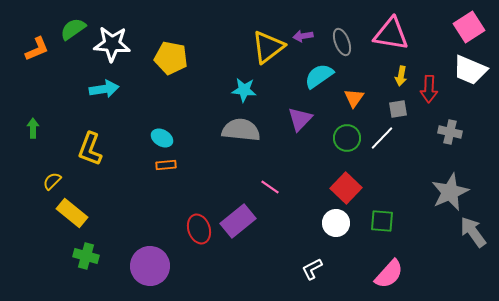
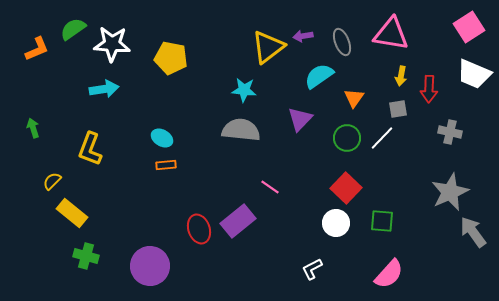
white trapezoid: moved 4 px right, 4 px down
green arrow: rotated 18 degrees counterclockwise
